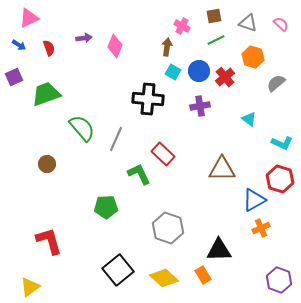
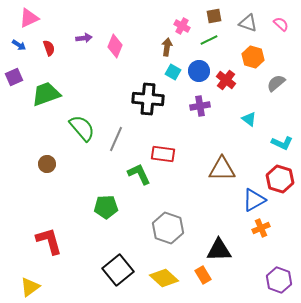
green line: moved 7 px left
red cross: moved 1 px right, 3 px down; rotated 12 degrees counterclockwise
red rectangle: rotated 35 degrees counterclockwise
